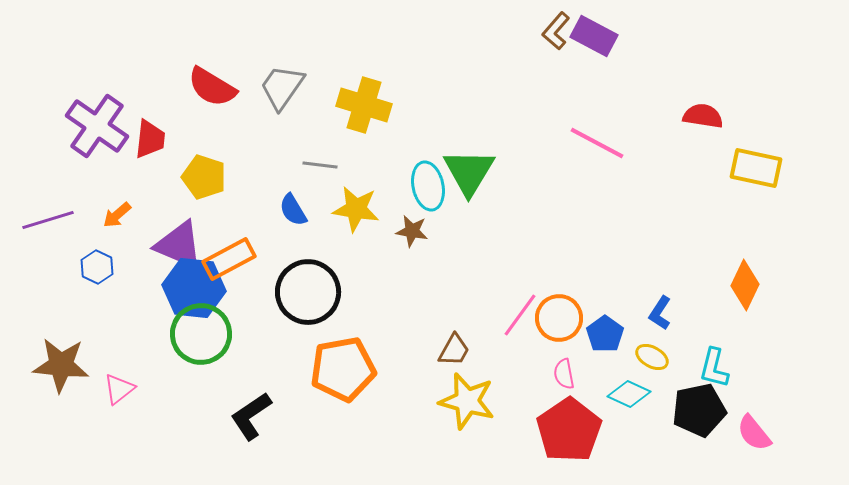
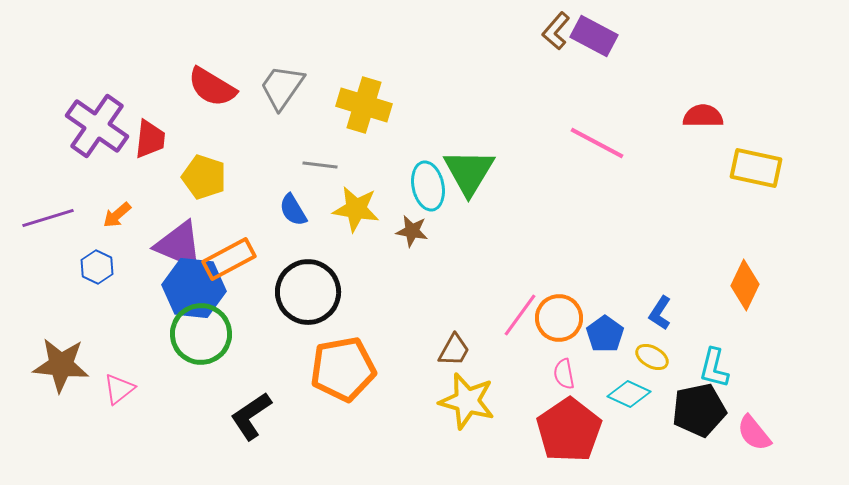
red semicircle at (703, 116): rotated 9 degrees counterclockwise
purple line at (48, 220): moved 2 px up
